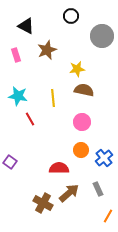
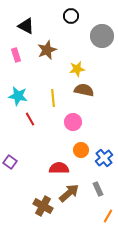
pink circle: moved 9 px left
brown cross: moved 3 px down
